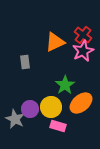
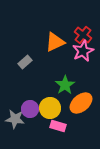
gray rectangle: rotated 56 degrees clockwise
yellow circle: moved 1 px left, 1 px down
gray star: rotated 18 degrees counterclockwise
